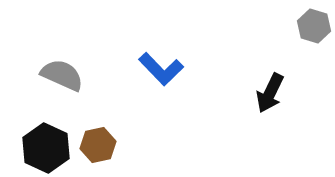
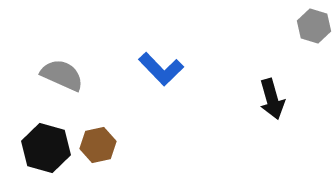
black arrow: moved 2 px right, 6 px down; rotated 42 degrees counterclockwise
black hexagon: rotated 9 degrees counterclockwise
